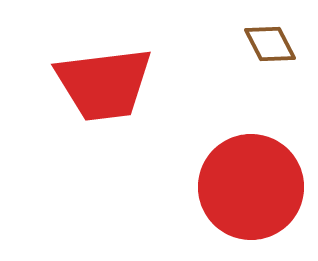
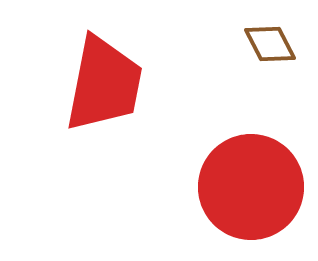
red trapezoid: rotated 72 degrees counterclockwise
